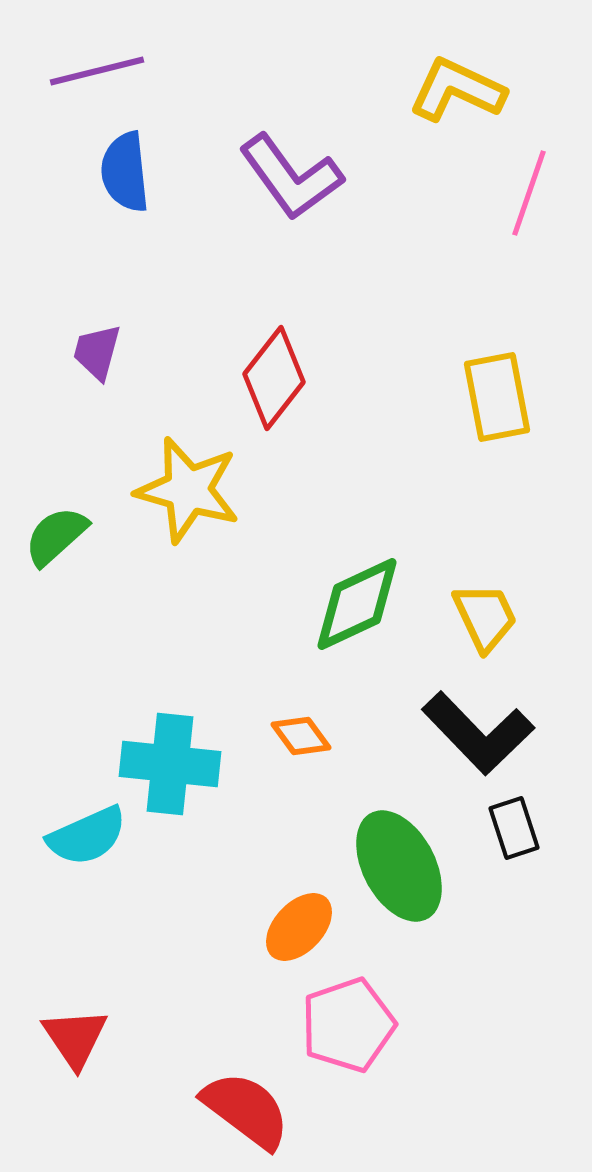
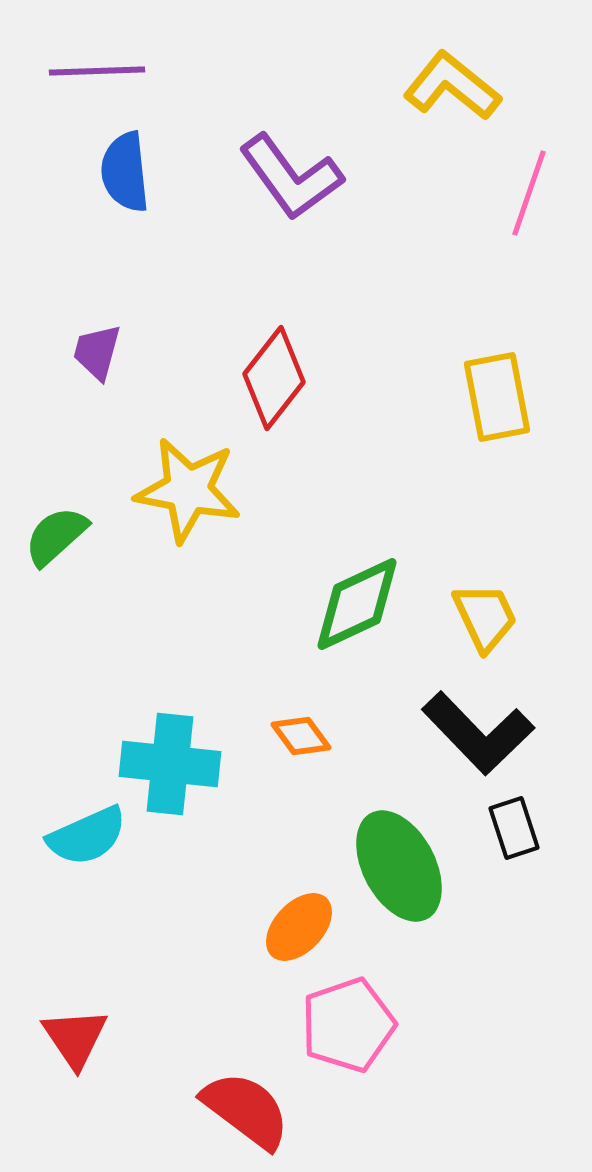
purple line: rotated 12 degrees clockwise
yellow L-shape: moved 5 px left, 4 px up; rotated 14 degrees clockwise
yellow star: rotated 5 degrees counterclockwise
